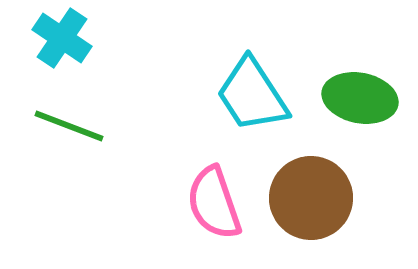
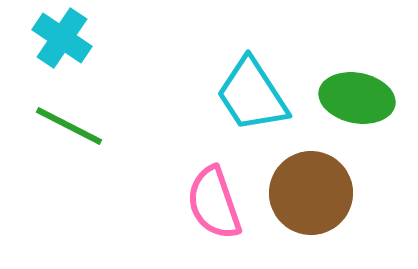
green ellipse: moved 3 px left
green line: rotated 6 degrees clockwise
brown circle: moved 5 px up
